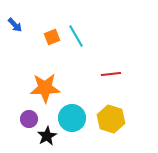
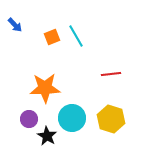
black star: rotated 12 degrees counterclockwise
